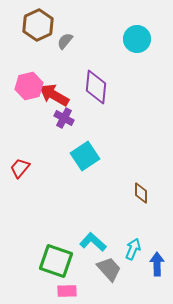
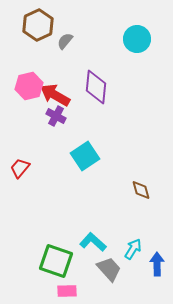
red arrow: moved 1 px right
purple cross: moved 8 px left, 2 px up
brown diamond: moved 3 px up; rotated 15 degrees counterclockwise
cyan arrow: rotated 10 degrees clockwise
